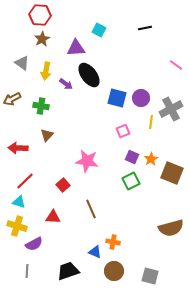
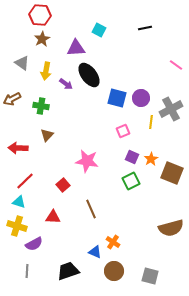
orange cross: rotated 24 degrees clockwise
